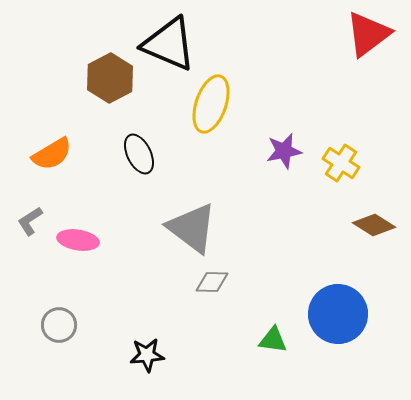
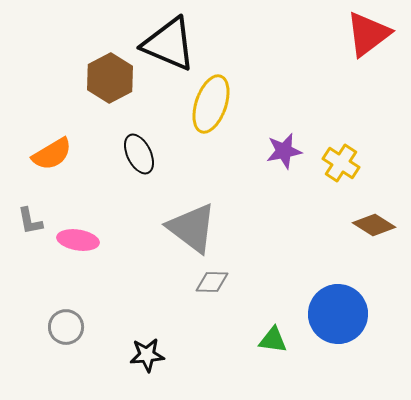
gray L-shape: rotated 68 degrees counterclockwise
gray circle: moved 7 px right, 2 px down
